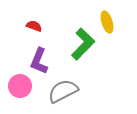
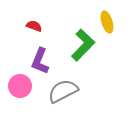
green L-shape: moved 1 px down
purple L-shape: moved 1 px right
